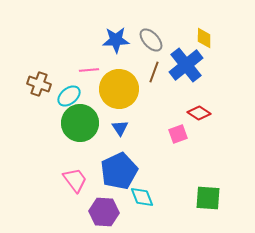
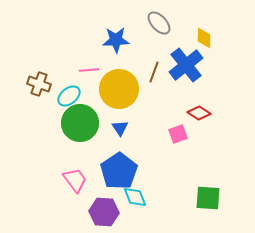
gray ellipse: moved 8 px right, 17 px up
blue pentagon: rotated 9 degrees counterclockwise
cyan diamond: moved 7 px left
